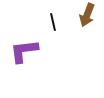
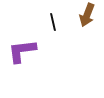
purple L-shape: moved 2 px left
